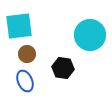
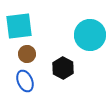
black hexagon: rotated 20 degrees clockwise
